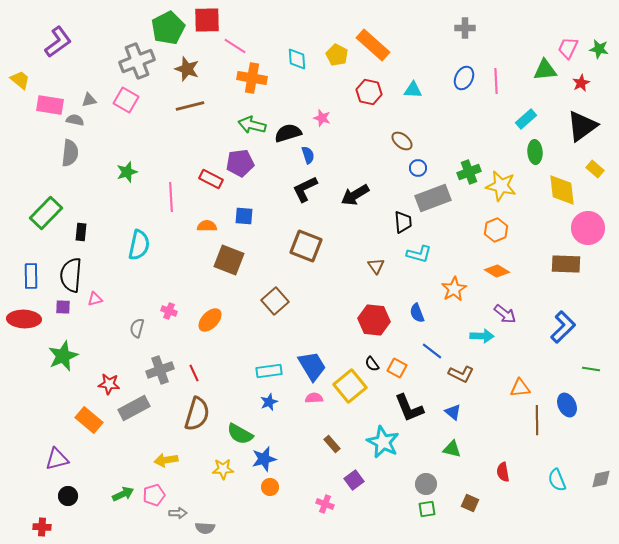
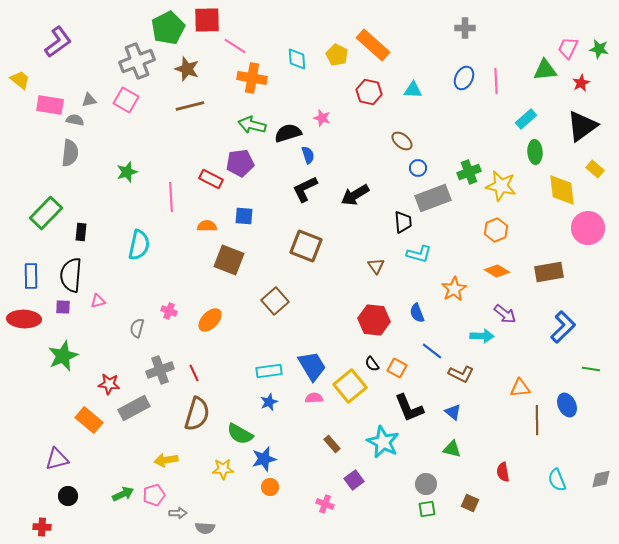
brown rectangle at (566, 264): moved 17 px left, 8 px down; rotated 12 degrees counterclockwise
pink triangle at (95, 299): moved 3 px right, 2 px down
